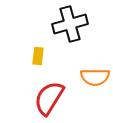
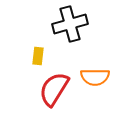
red semicircle: moved 5 px right, 9 px up
